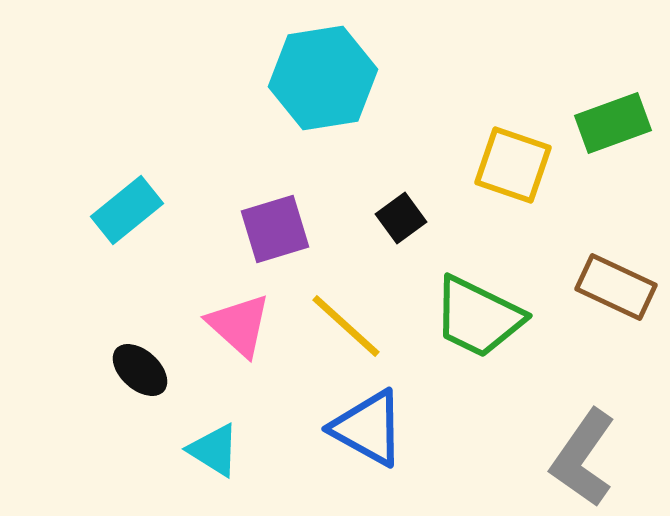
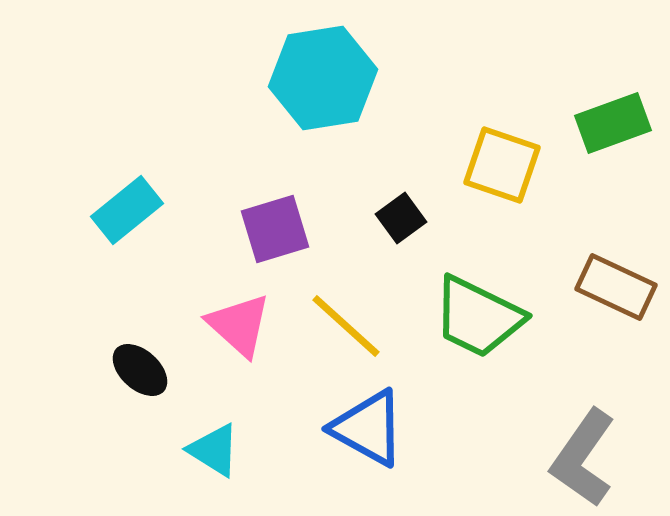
yellow square: moved 11 px left
